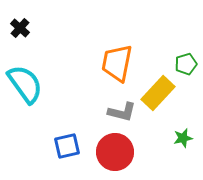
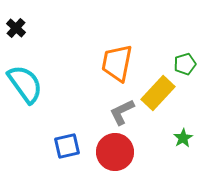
black cross: moved 4 px left
green pentagon: moved 1 px left
gray L-shape: rotated 140 degrees clockwise
green star: rotated 18 degrees counterclockwise
